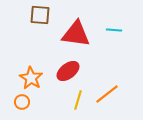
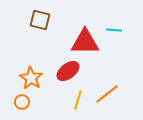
brown square: moved 5 px down; rotated 10 degrees clockwise
red triangle: moved 9 px right, 8 px down; rotated 8 degrees counterclockwise
